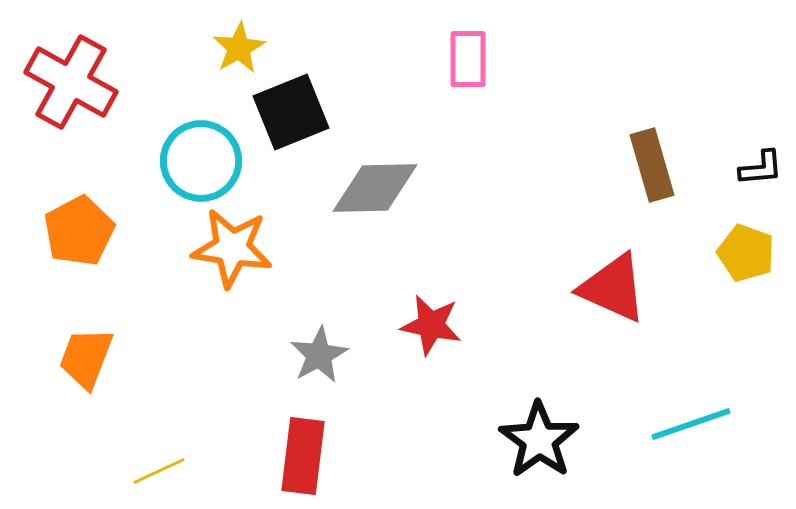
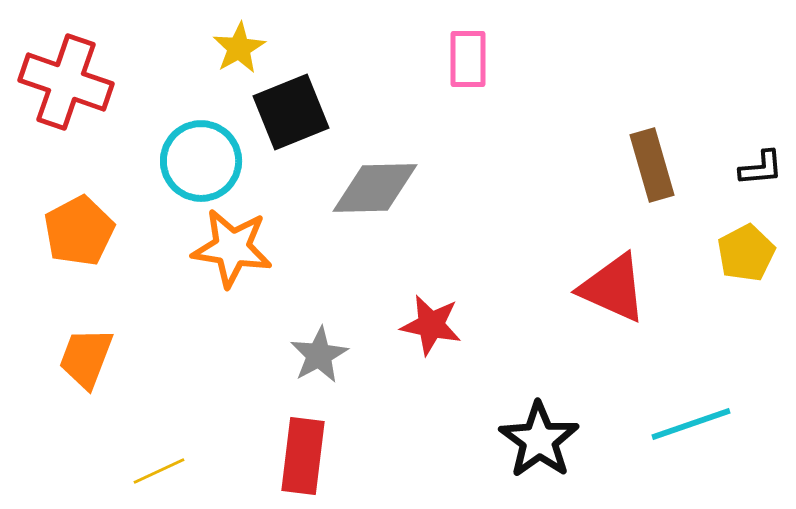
red cross: moved 5 px left; rotated 10 degrees counterclockwise
yellow pentagon: rotated 24 degrees clockwise
